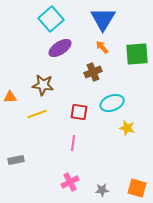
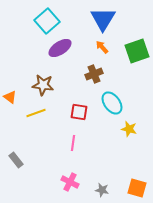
cyan square: moved 4 px left, 2 px down
green square: moved 3 px up; rotated 15 degrees counterclockwise
brown cross: moved 1 px right, 2 px down
orange triangle: rotated 40 degrees clockwise
cyan ellipse: rotated 75 degrees clockwise
yellow line: moved 1 px left, 1 px up
yellow star: moved 2 px right, 1 px down
gray rectangle: rotated 63 degrees clockwise
pink cross: rotated 36 degrees counterclockwise
gray star: rotated 16 degrees clockwise
